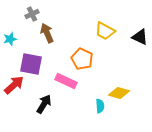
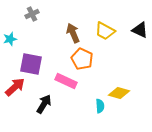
brown arrow: moved 26 px right
black triangle: moved 7 px up
red arrow: moved 1 px right, 2 px down
